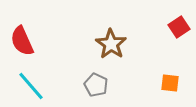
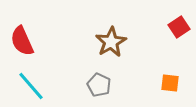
brown star: moved 2 px up; rotated 8 degrees clockwise
gray pentagon: moved 3 px right
